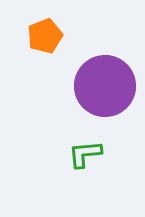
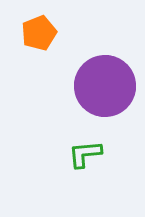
orange pentagon: moved 6 px left, 3 px up
